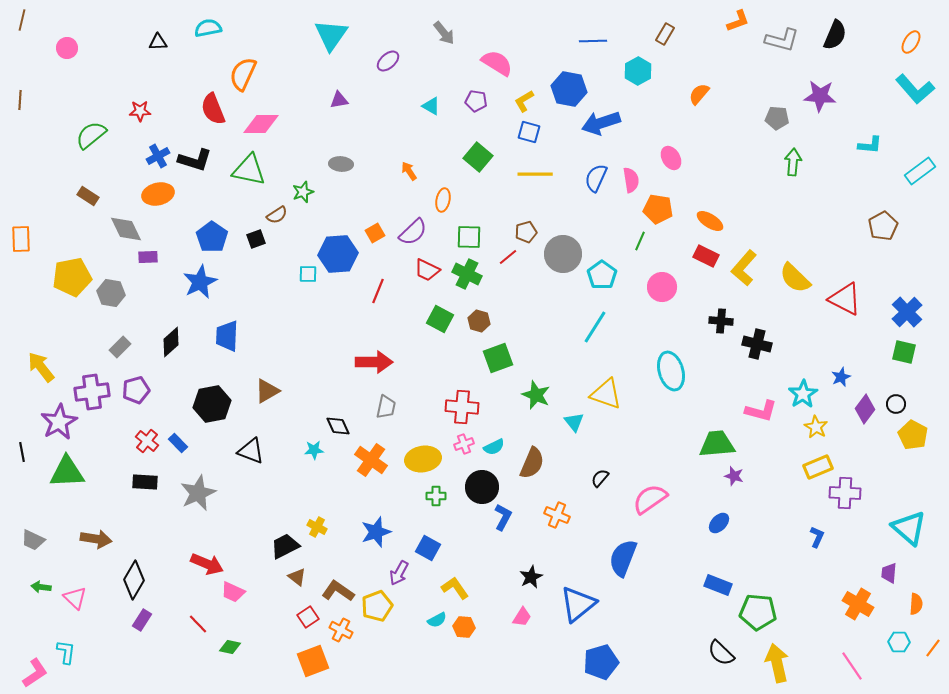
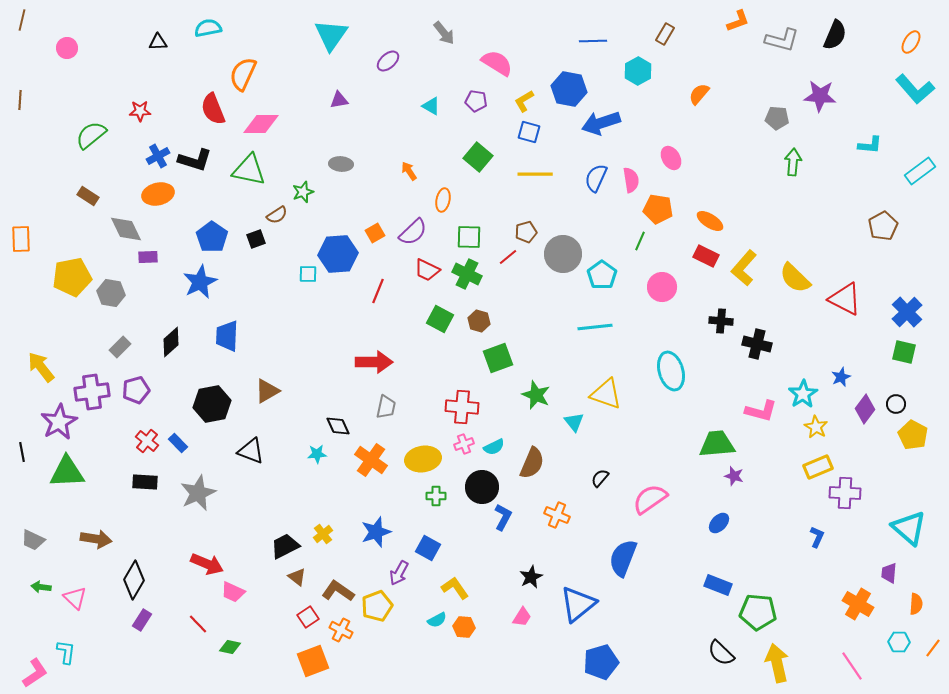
cyan line at (595, 327): rotated 52 degrees clockwise
cyan star at (314, 450): moved 3 px right, 4 px down
yellow cross at (317, 527): moved 6 px right, 7 px down; rotated 24 degrees clockwise
